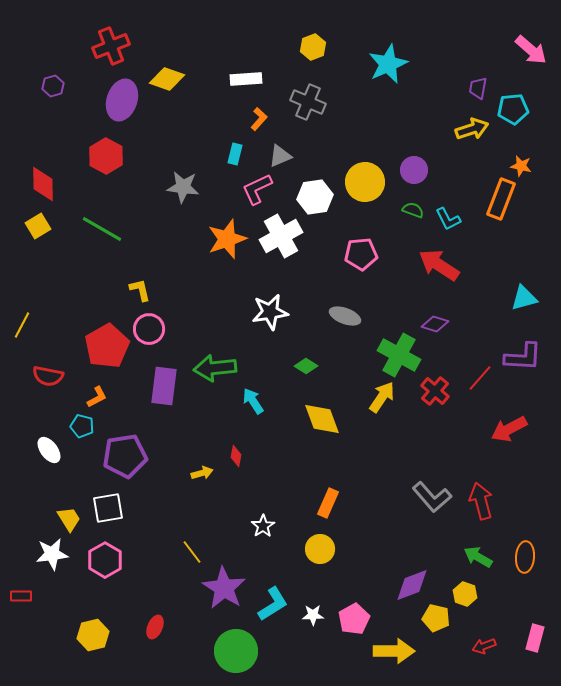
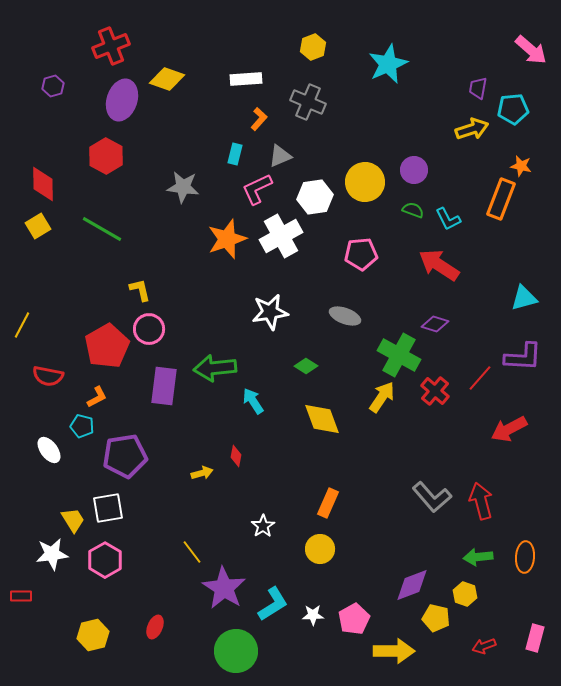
yellow trapezoid at (69, 519): moved 4 px right, 1 px down
green arrow at (478, 557): rotated 36 degrees counterclockwise
